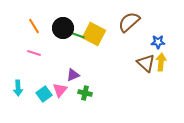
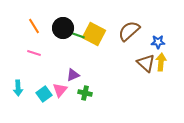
brown semicircle: moved 9 px down
